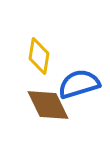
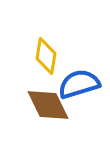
yellow diamond: moved 7 px right
